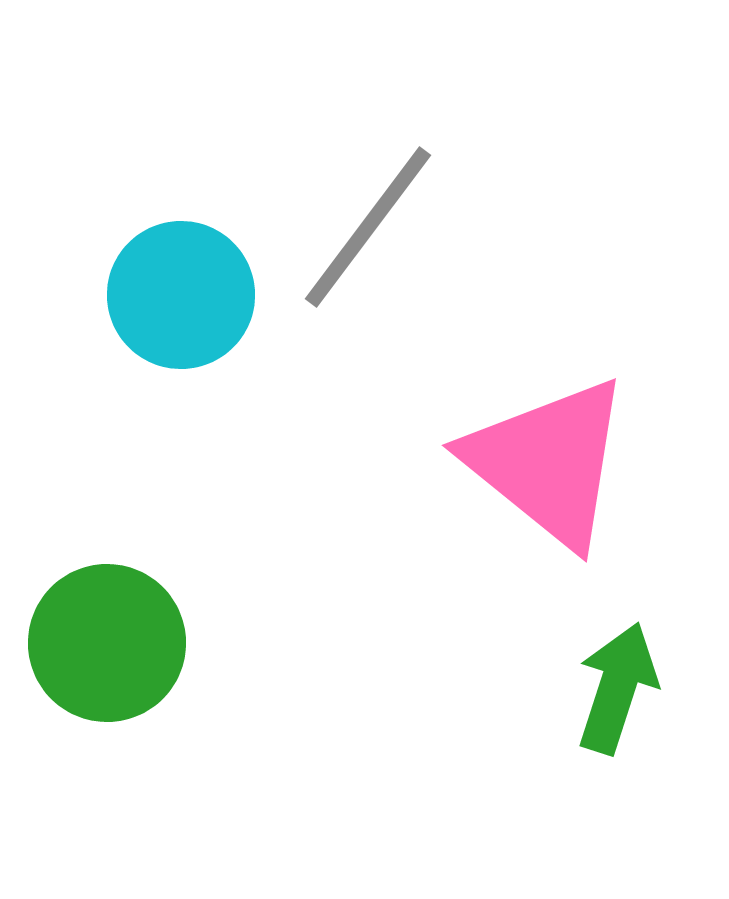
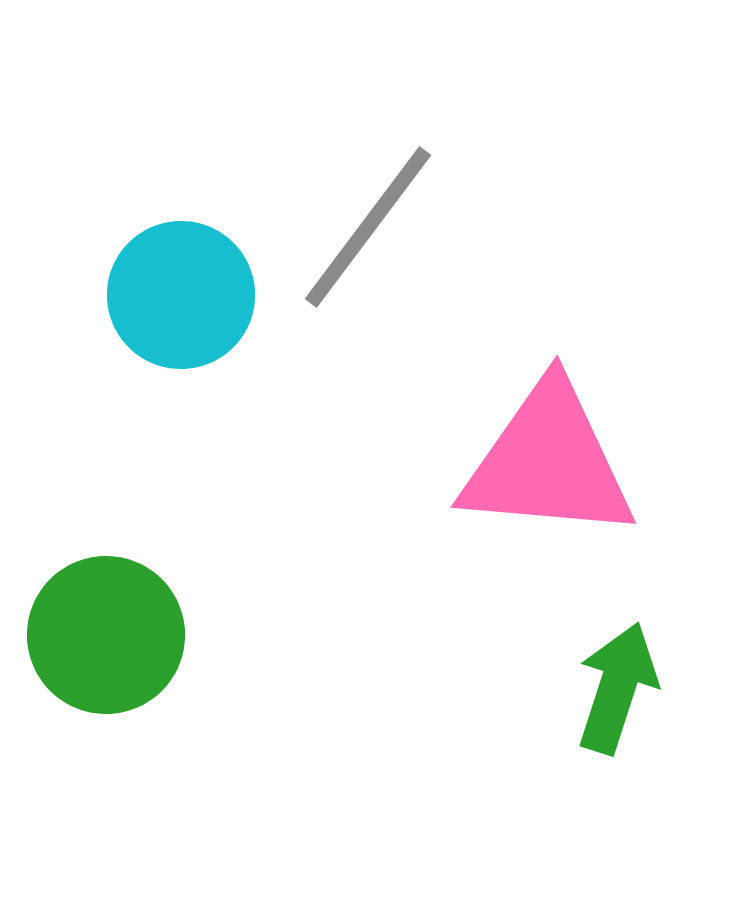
pink triangle: rotated 34 degrees counterclockwise
green circle: moved 1 px left, 8 px up
